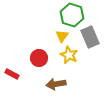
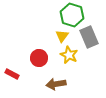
gray rectangle: moved 1 px left
